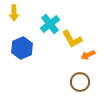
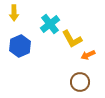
blue hexagon: moved 2 px left, 2 px up
